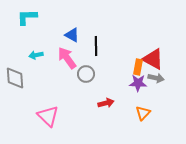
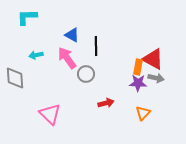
pink triangle: moved 2 px right, 2 px up
